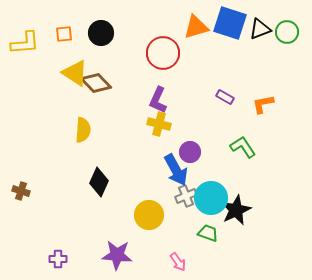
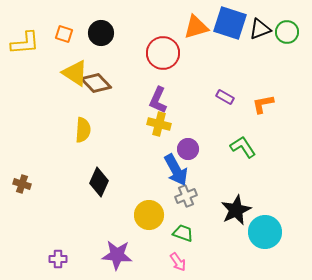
orange square: rotated 24 degrees clockwise
purple circle: moved 2 px left, 3 px up
brown cross: moved 1 px right, 7 px up
cyan circle: moved 54 px right, 34 px down
green trapezoid: moved 25 px left
